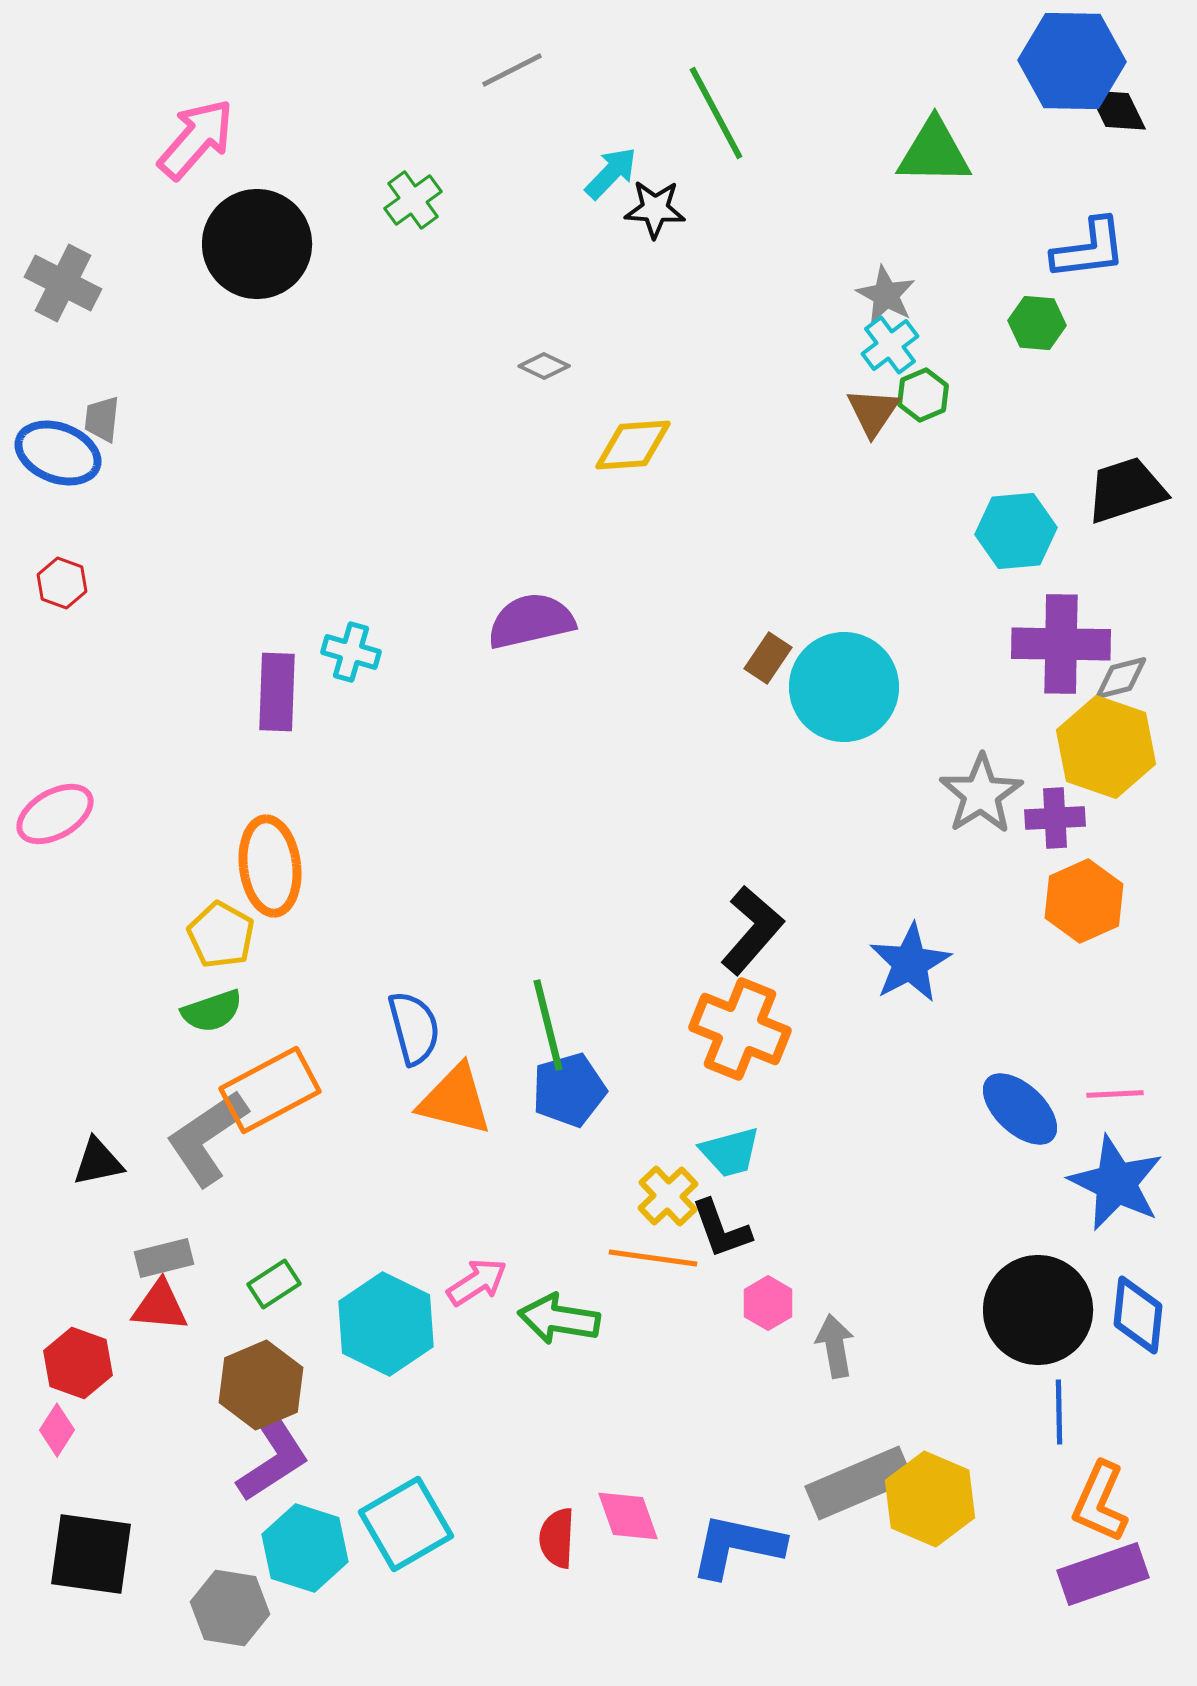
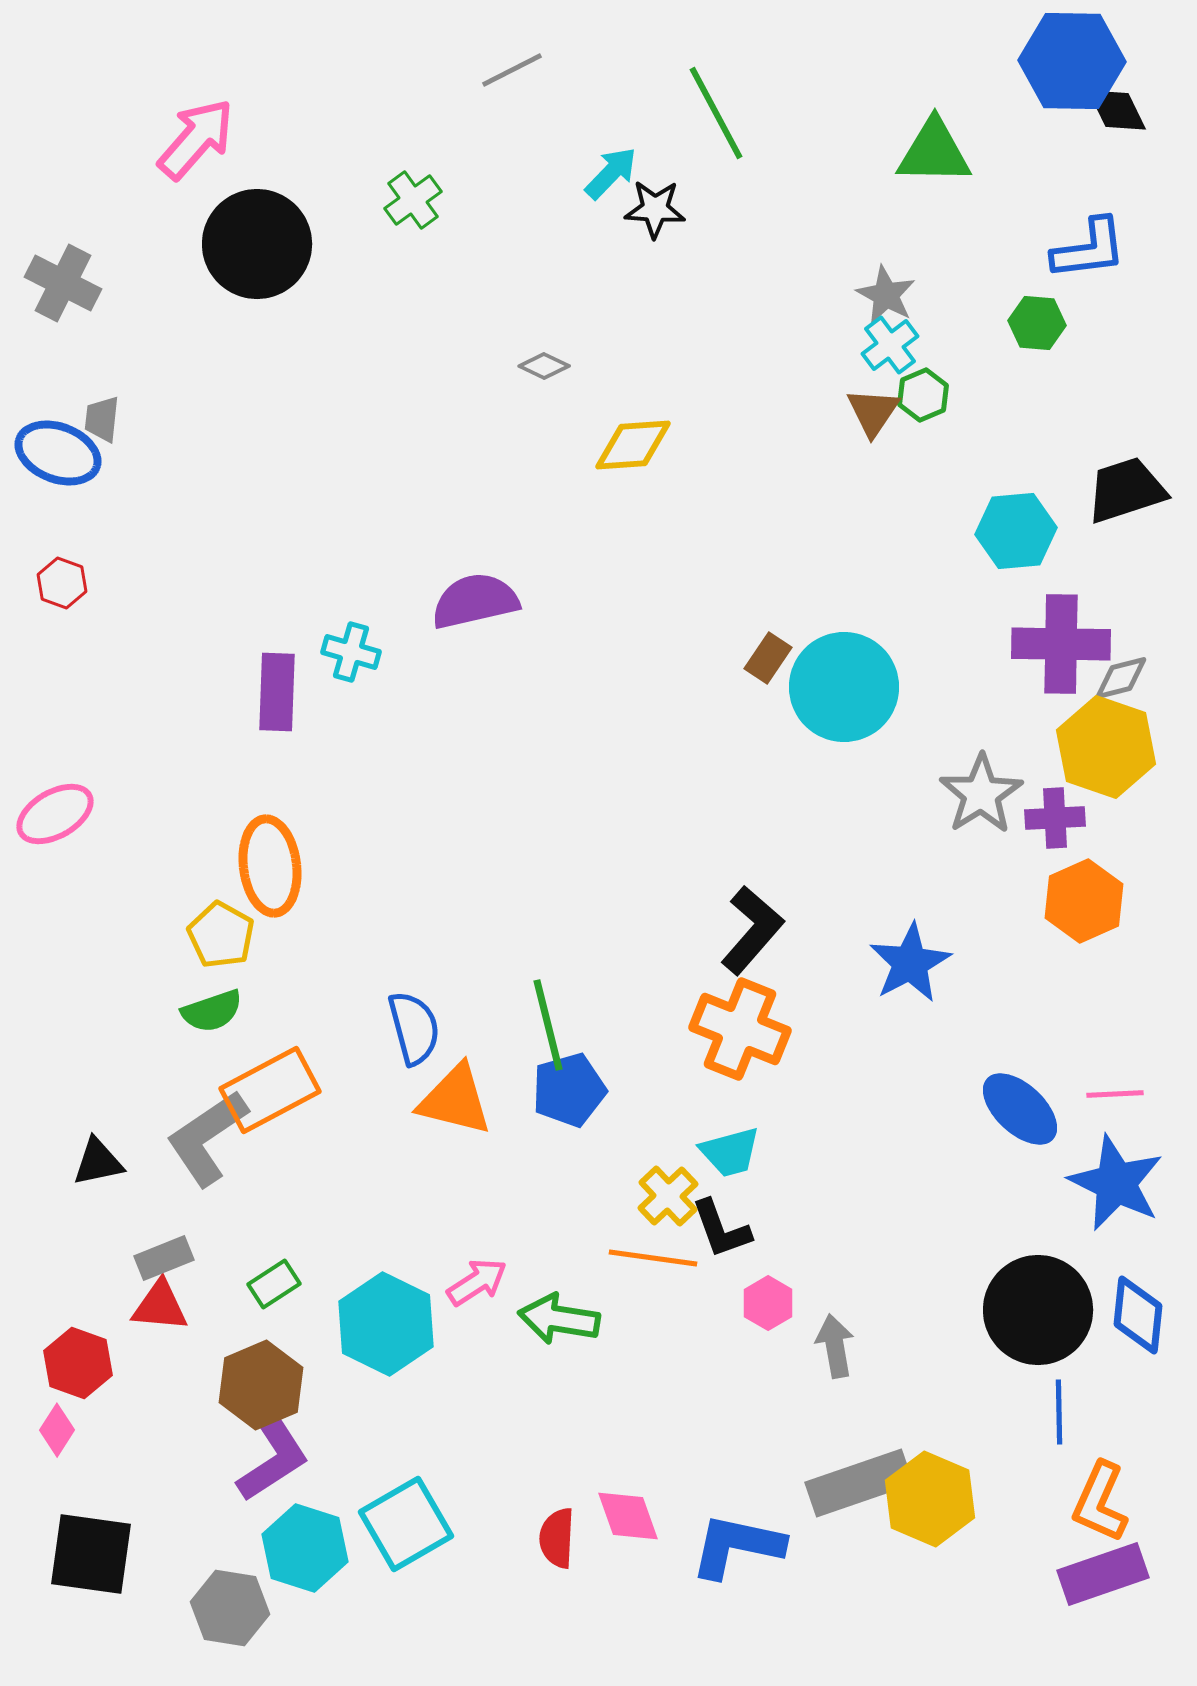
purple semicircle at (531, 621): moved 56 px left, 20 px up
gray rectangle at (164, 1258): rotated 8 degrees counterclockwise
gray rectangle at (859, 1483): rotated 4 degrees clockwise
